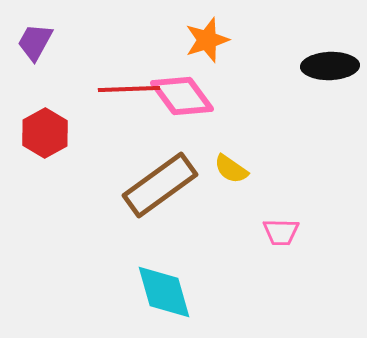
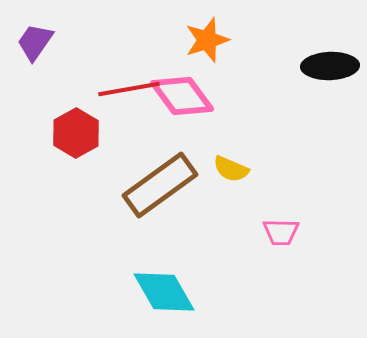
purple trapezoid: rotated 6 degrees clockwise
red line: rotated 8 degrees counterclockwise
red hexagon: moved 31 px right
yellow semicircle: rotated 12 degrees counterclockwise
cyan diamond: rotated 14 degrees counterclockwise
